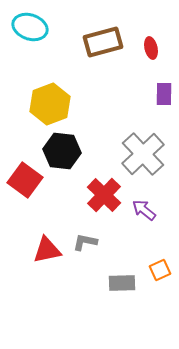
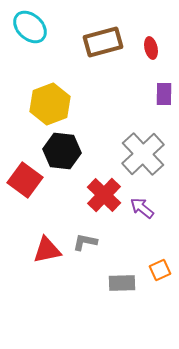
cyan ellipse: rotated 24 degrees clockwise
purple arrow: moved 2 px left, 2 px up
